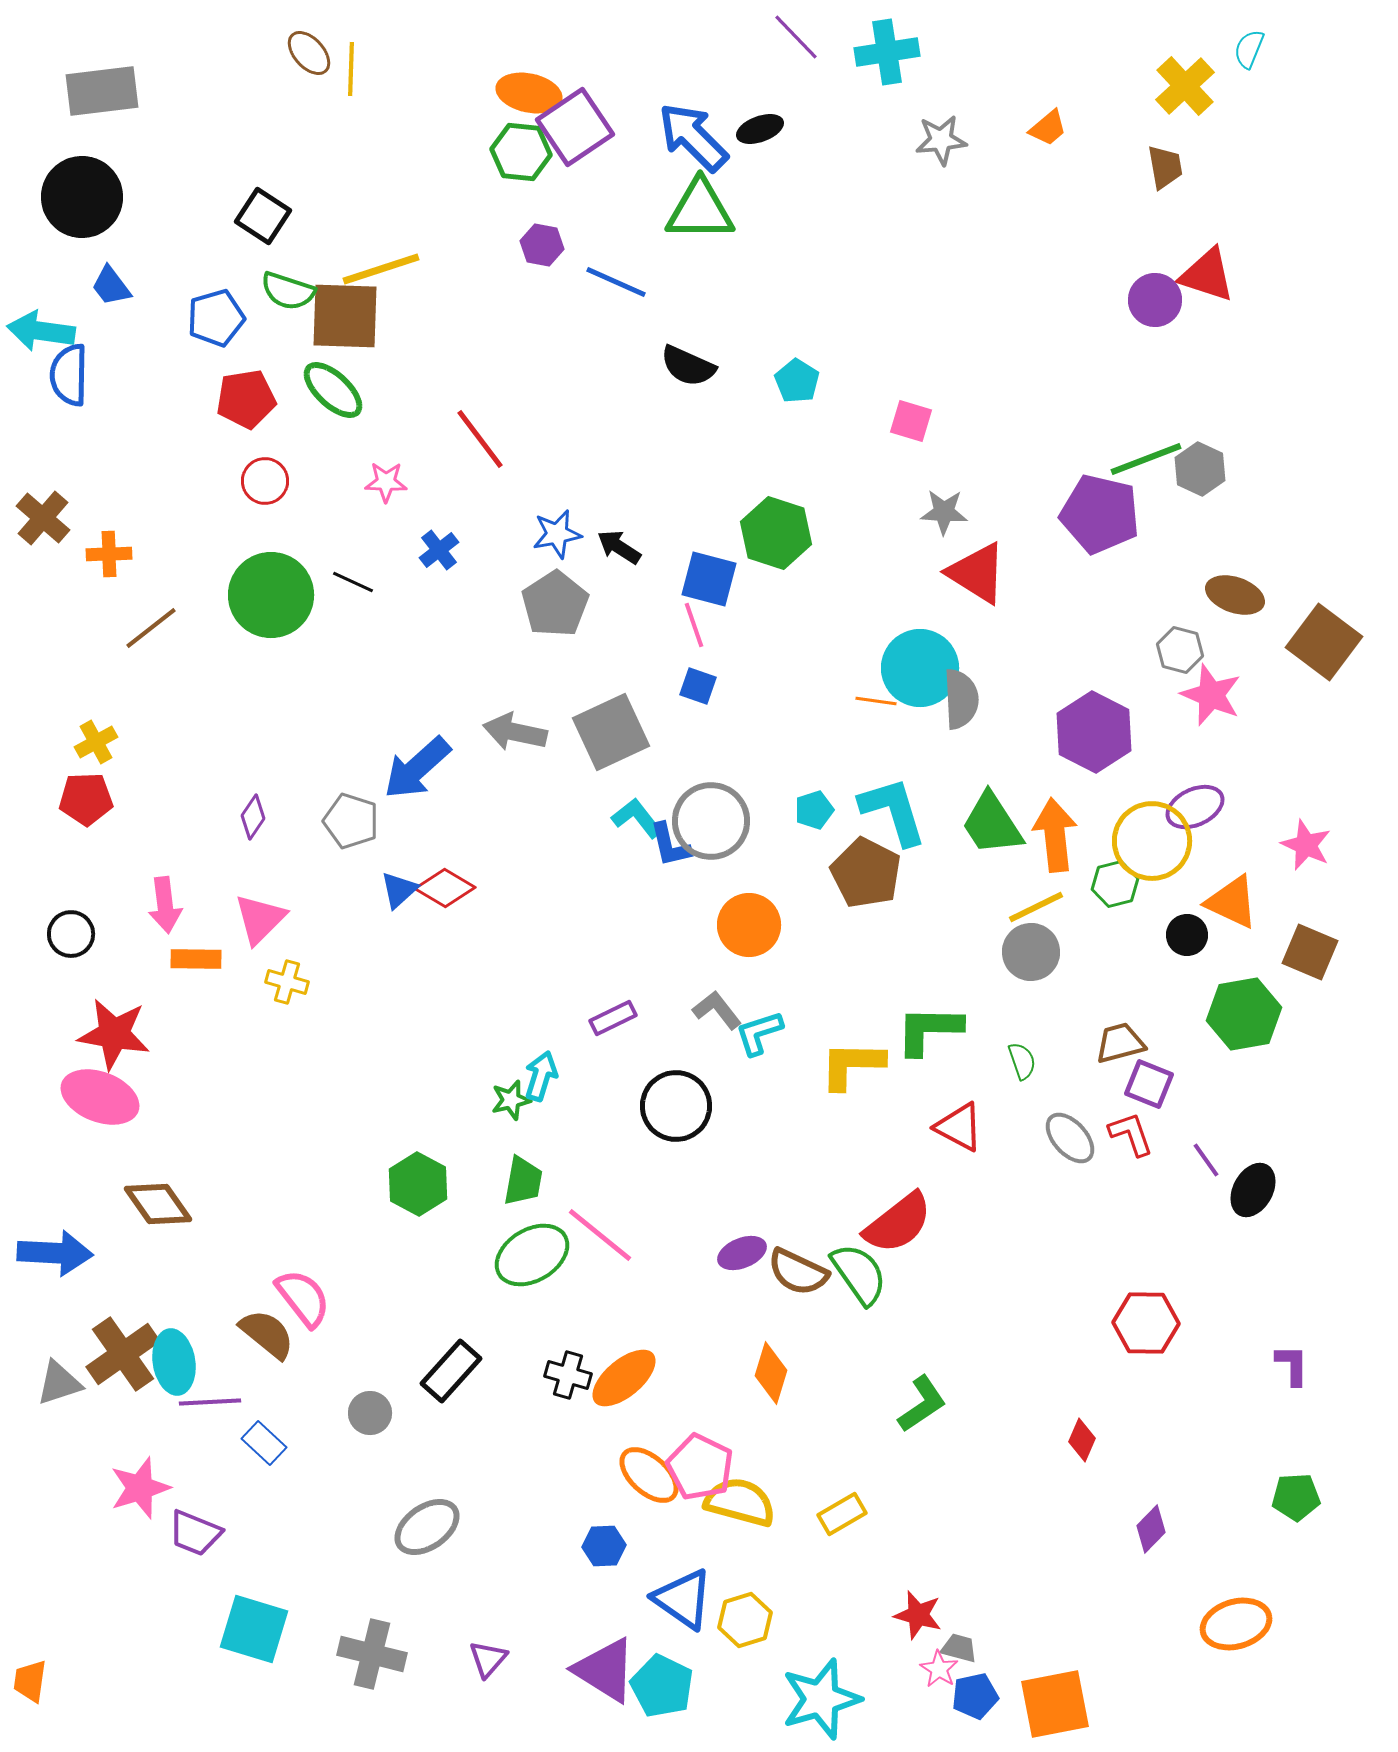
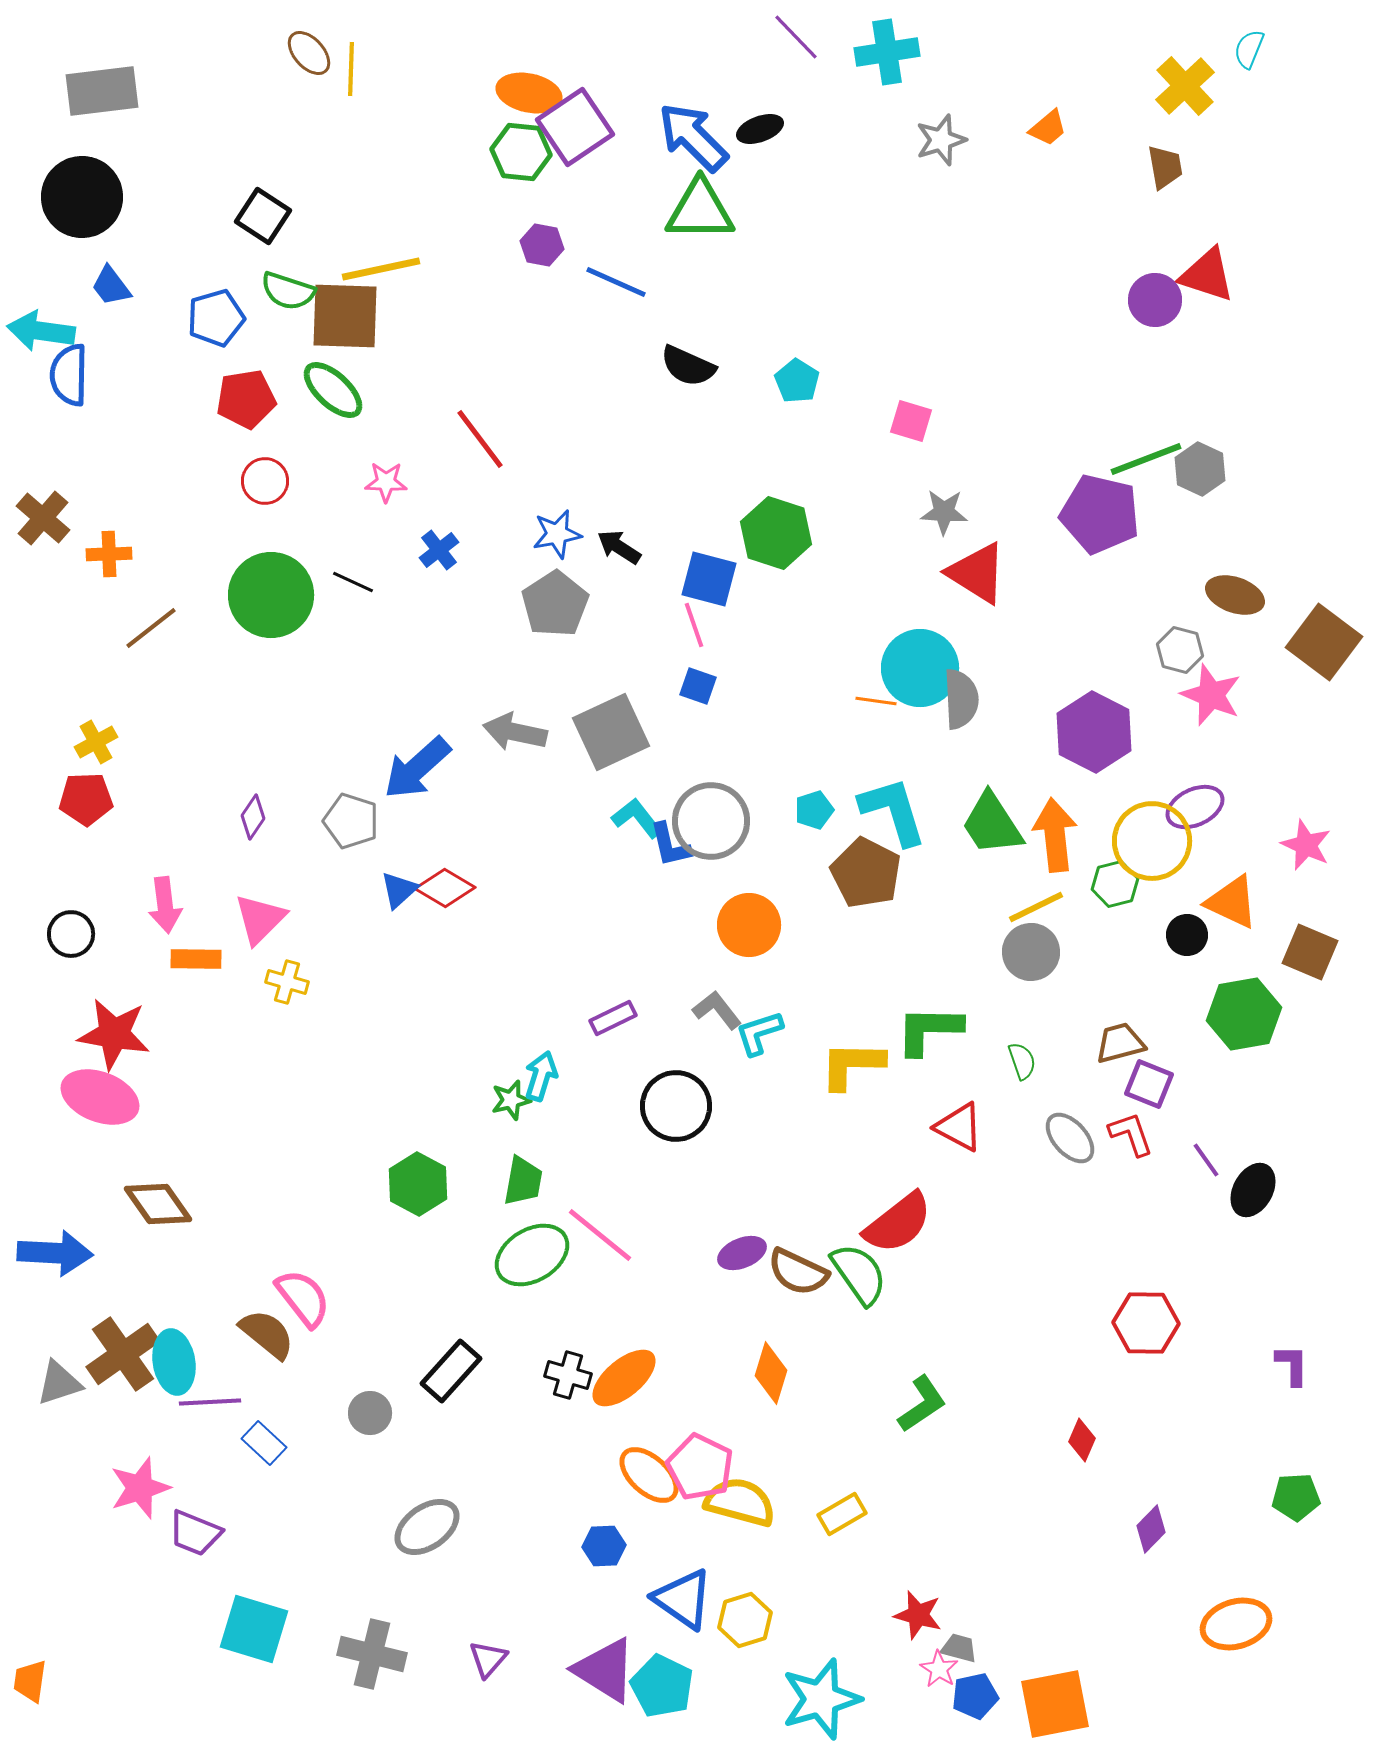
gray star at (941, 140): rotated 12 degrees counterclockwise
yellow line at (381, 269): rotated 6 degrees clockwise
